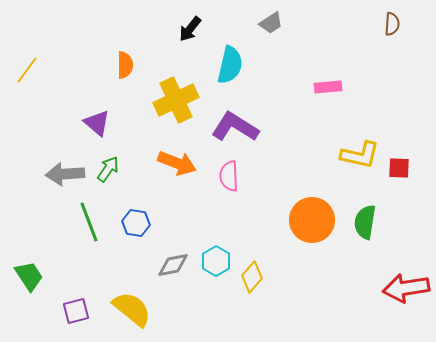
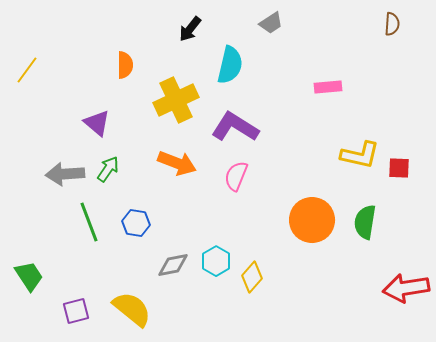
pink semicircle: moved 7 px right; rotated 24 degrees clockwise
